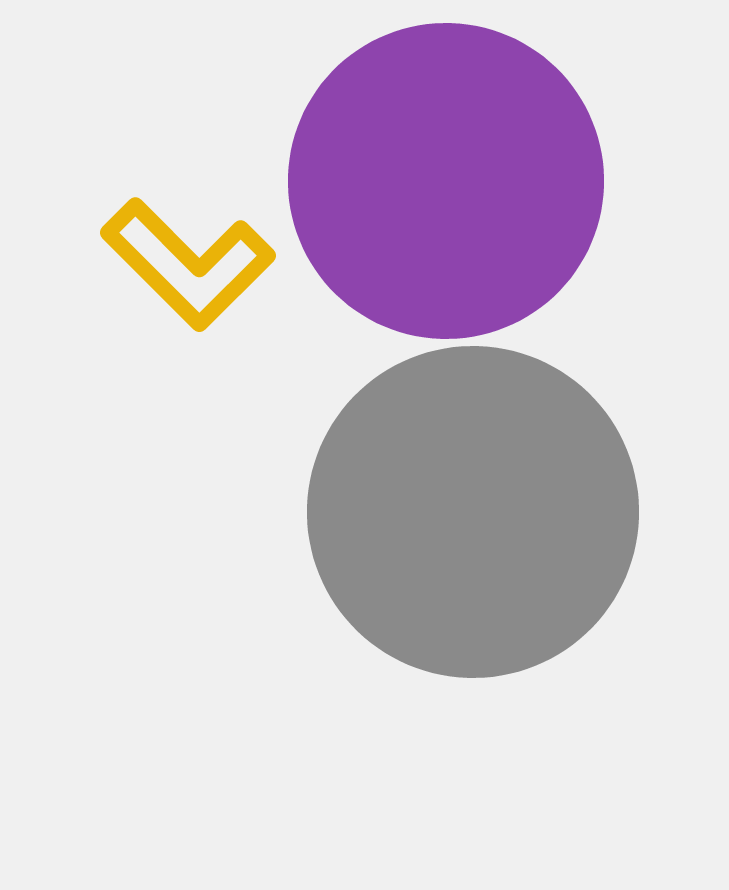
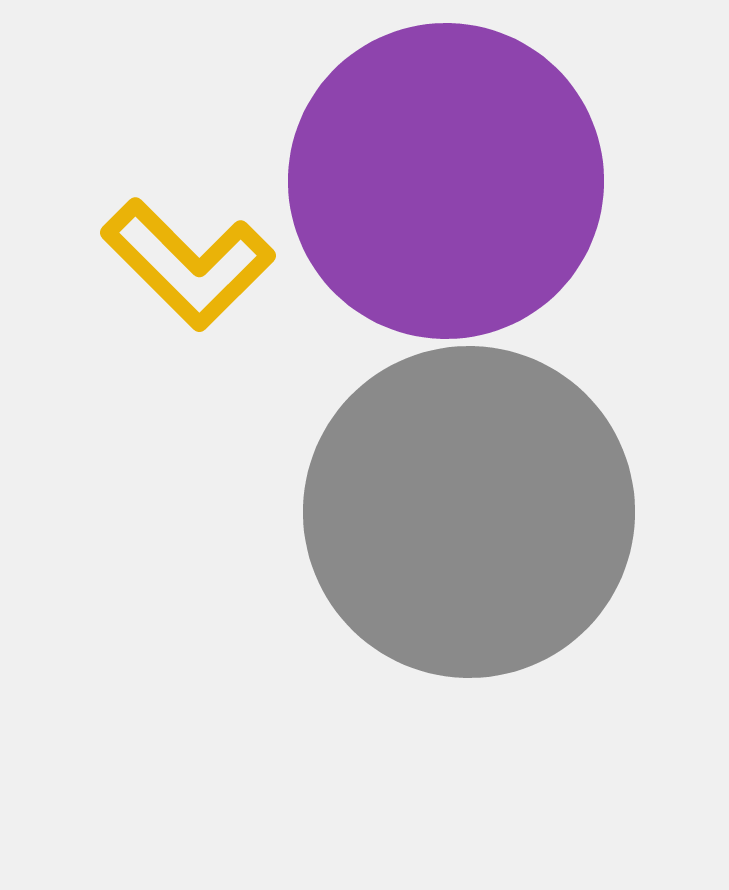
gray circle: moved 4 px left
